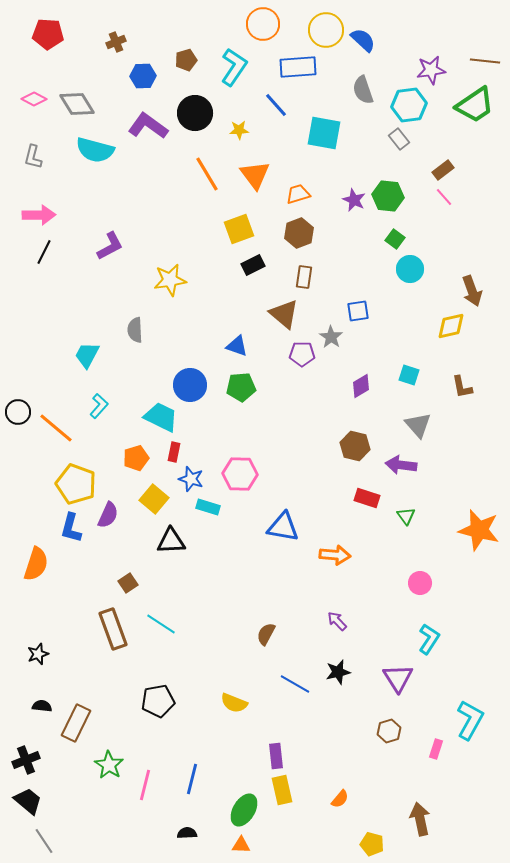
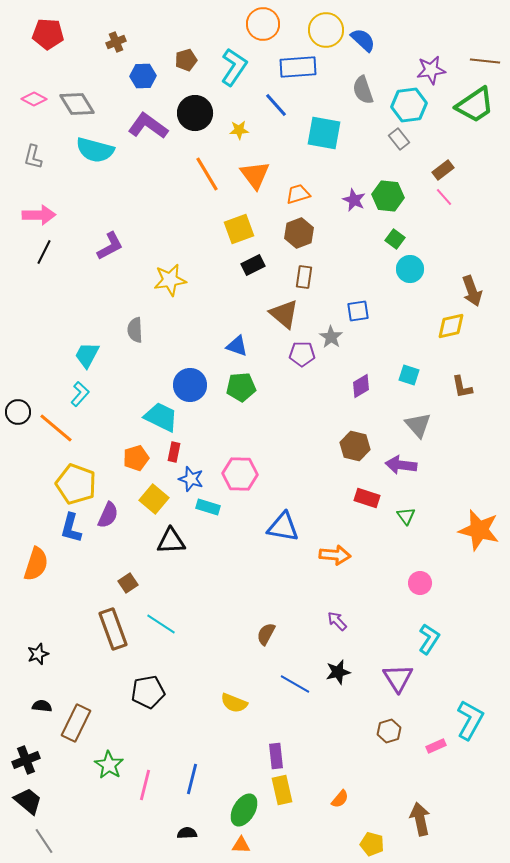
cyan L-shape at (99, 406): moved 19 px left, 12 px up
black pentagon at (158, 701): moved 10 px left, 9 px up
pink rectangle at (436, 749): moved 3 px up; rotated 48 degrees clockwise
